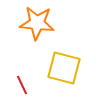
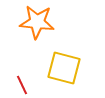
orange star: moved 1 px up
